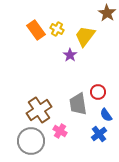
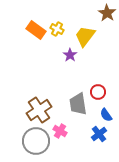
orange rectangle: rotated 18 degrees counterclockwise
gray circle: moved 5 px right
